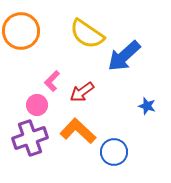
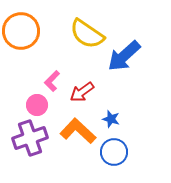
blue star: moved 36 px left, 13 px down
